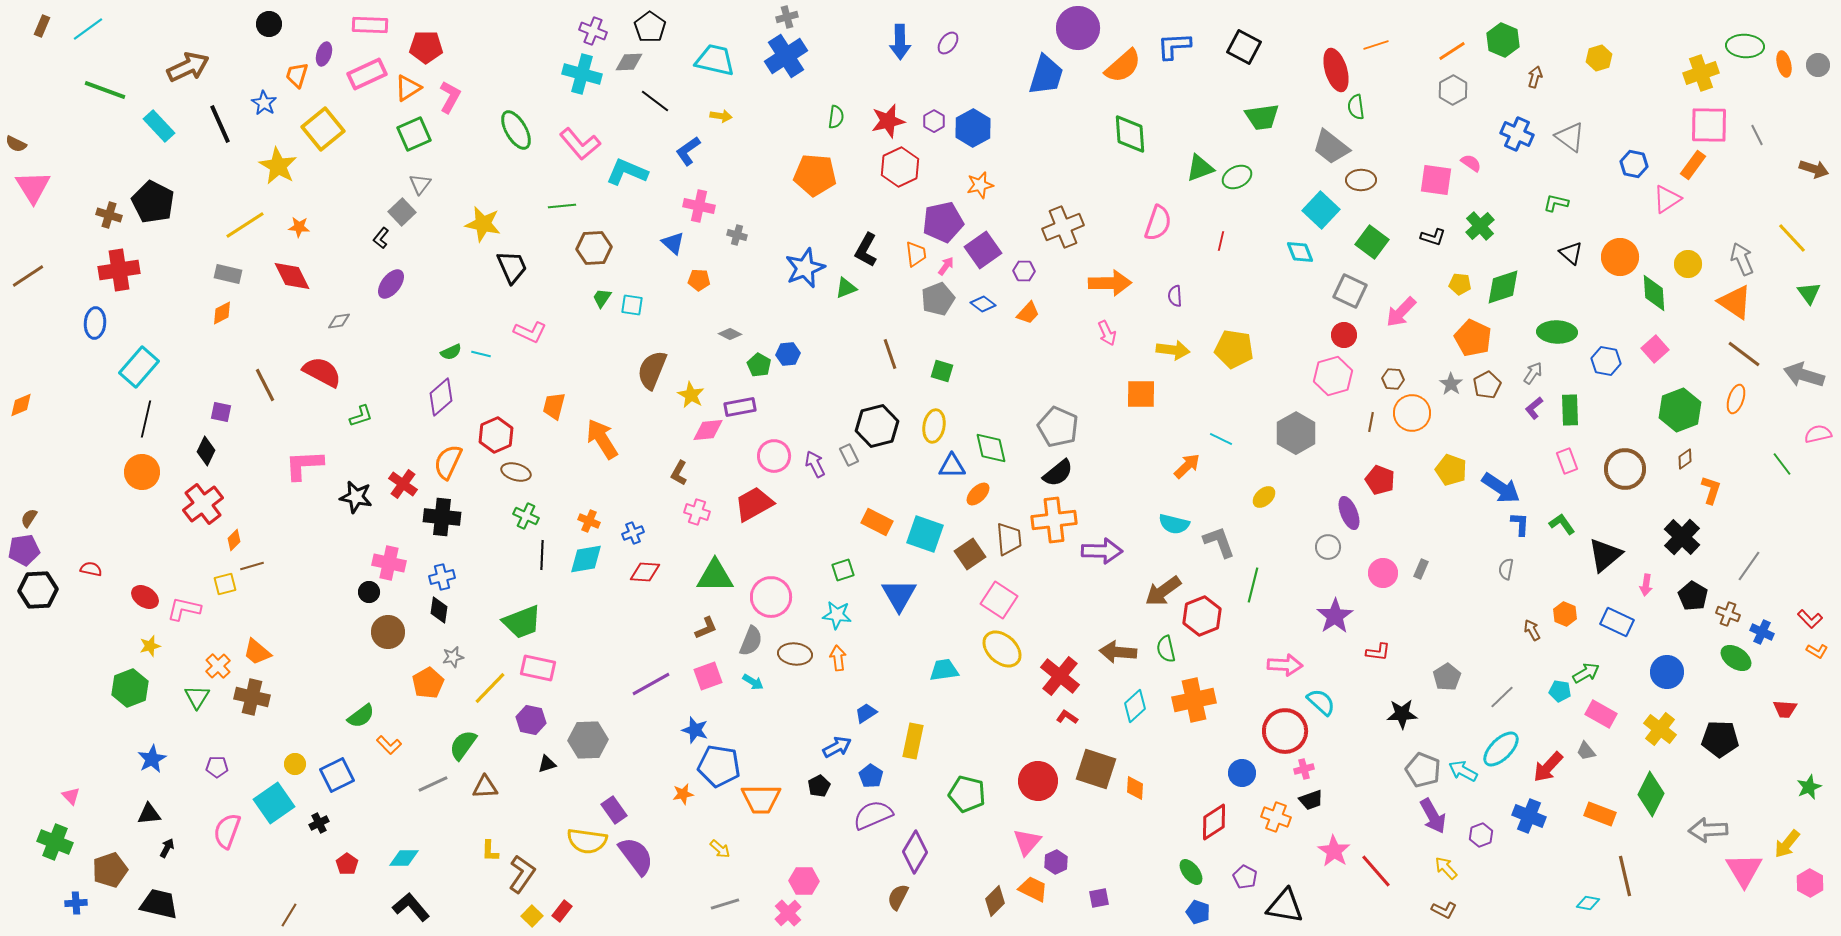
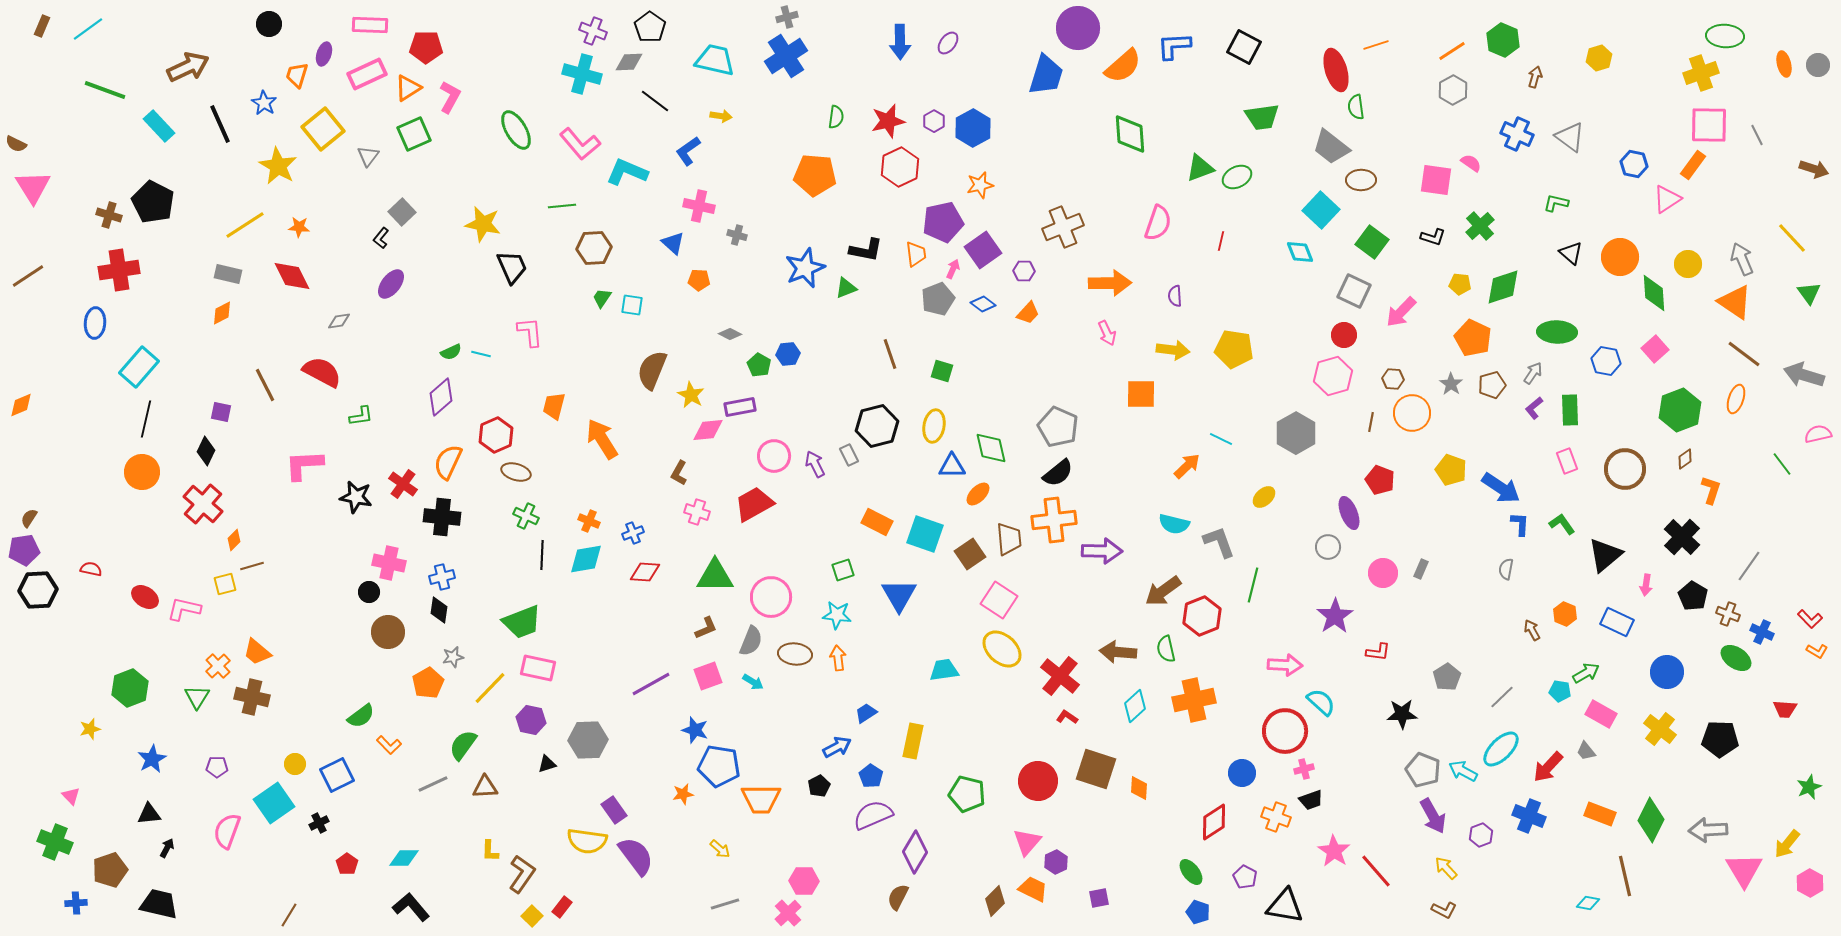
green ellipse at (1745, 46): moved 20 px left, 10 px up
gray triangle at (420, 184): moved 52 px left, 28 px up
black L-shape at (866, 250): rotated 108 degrees counterclockwise
pink arrow at (946, 266): moved 7 px right, 3 px down; rotated 12 degrees counterclockwise
gray square at (1350, 291): moved 4 px right
pink L-shape at (530, 332): rotated 120 degrees counterclockwise
brown pentagon at (1487, 385): moved 5 px right; rotated 12 degrees clockwise
green L-shape at (361, 416): rotated 10 degrees clockwise
red cross at (203, 504): rotated 12 degrees counterclockwise
yellow star at (150, 646): moved 60 px left, 83 px down
orange diamond at (1135, 788): moved 4 px right
green diamond at (1651, 794): moved 26 px down
red rectangle at (562, 911): moved 4 px up
